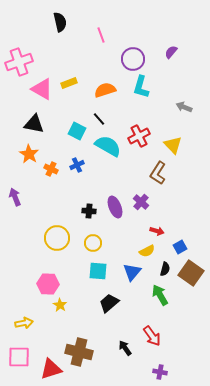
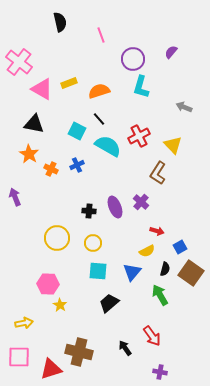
pink cross at (19, 62): rotated 32 degrees counterclockwise
orange semicircle at (105, 90): moved 6 px left, 1 px down
